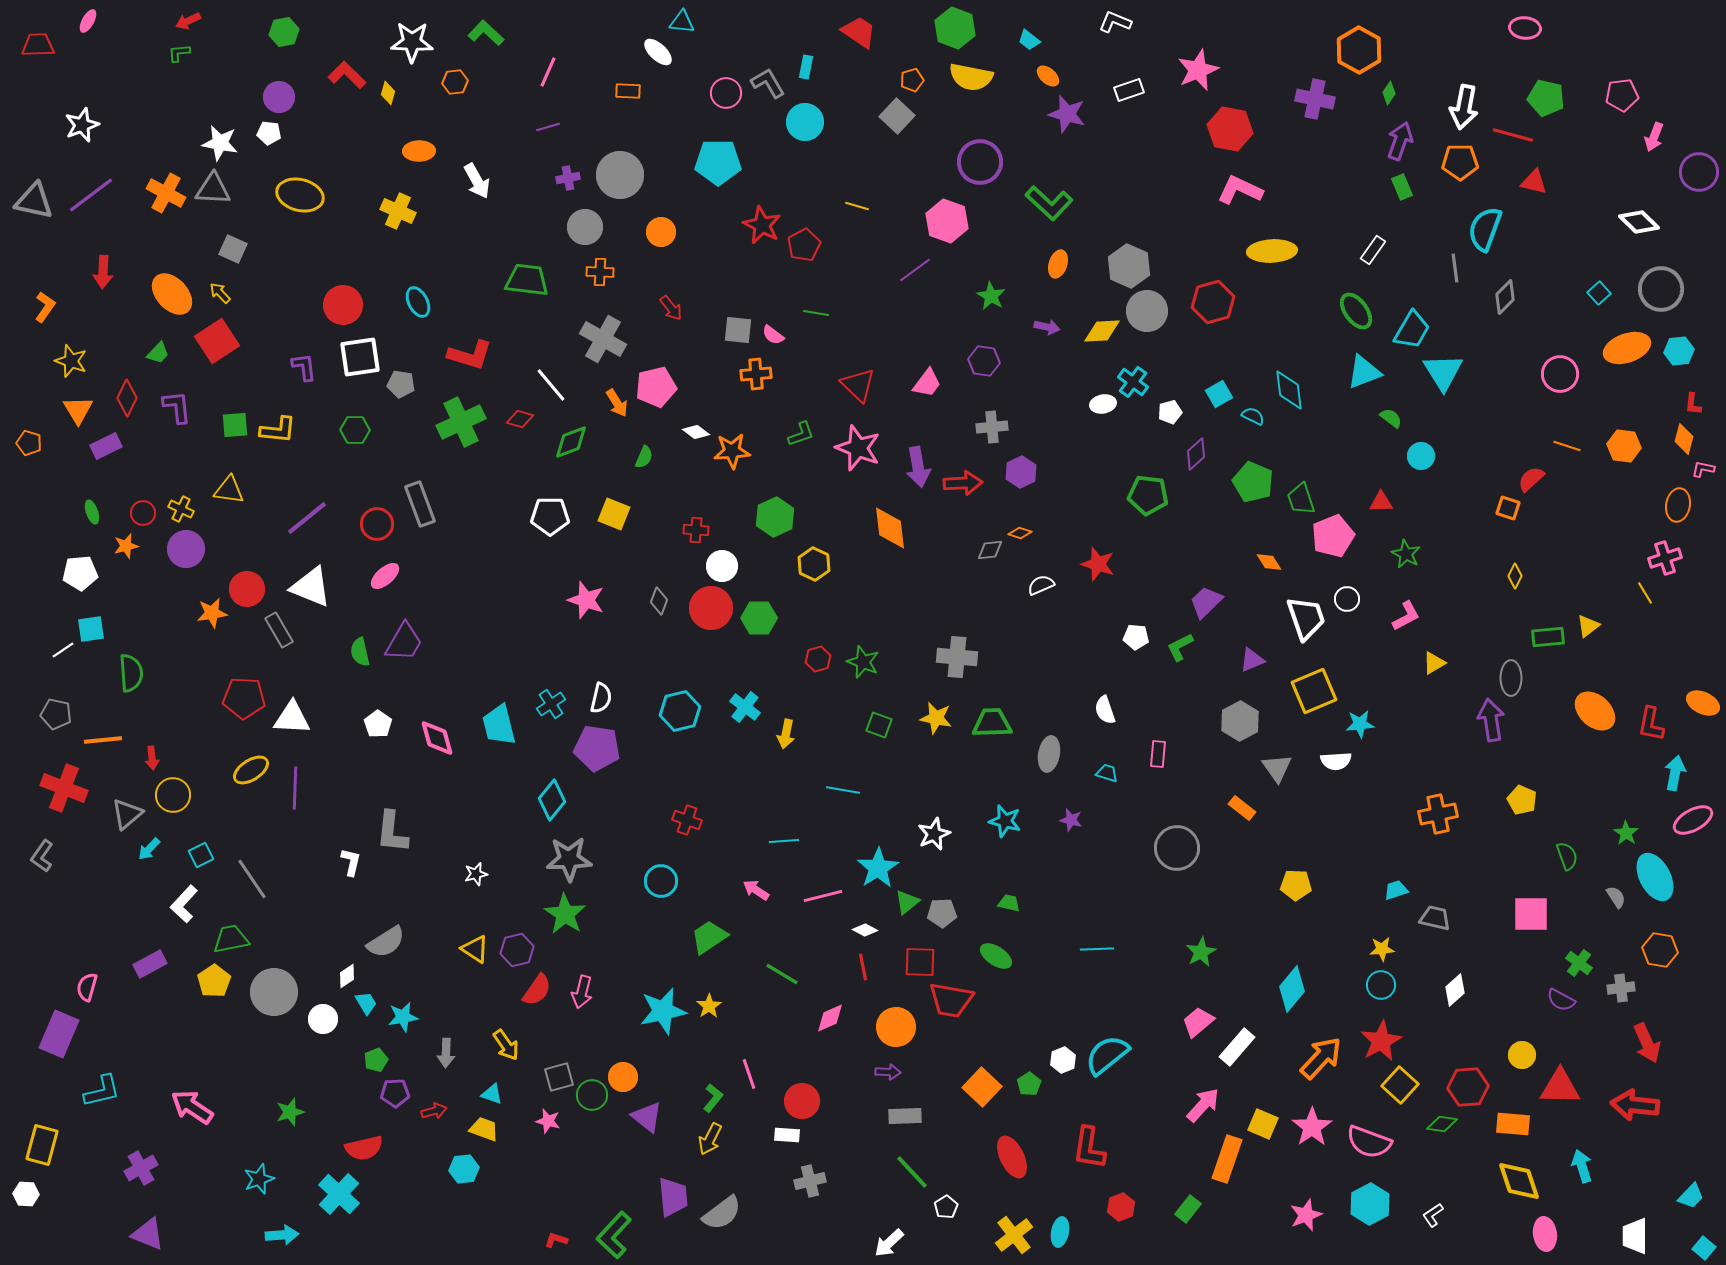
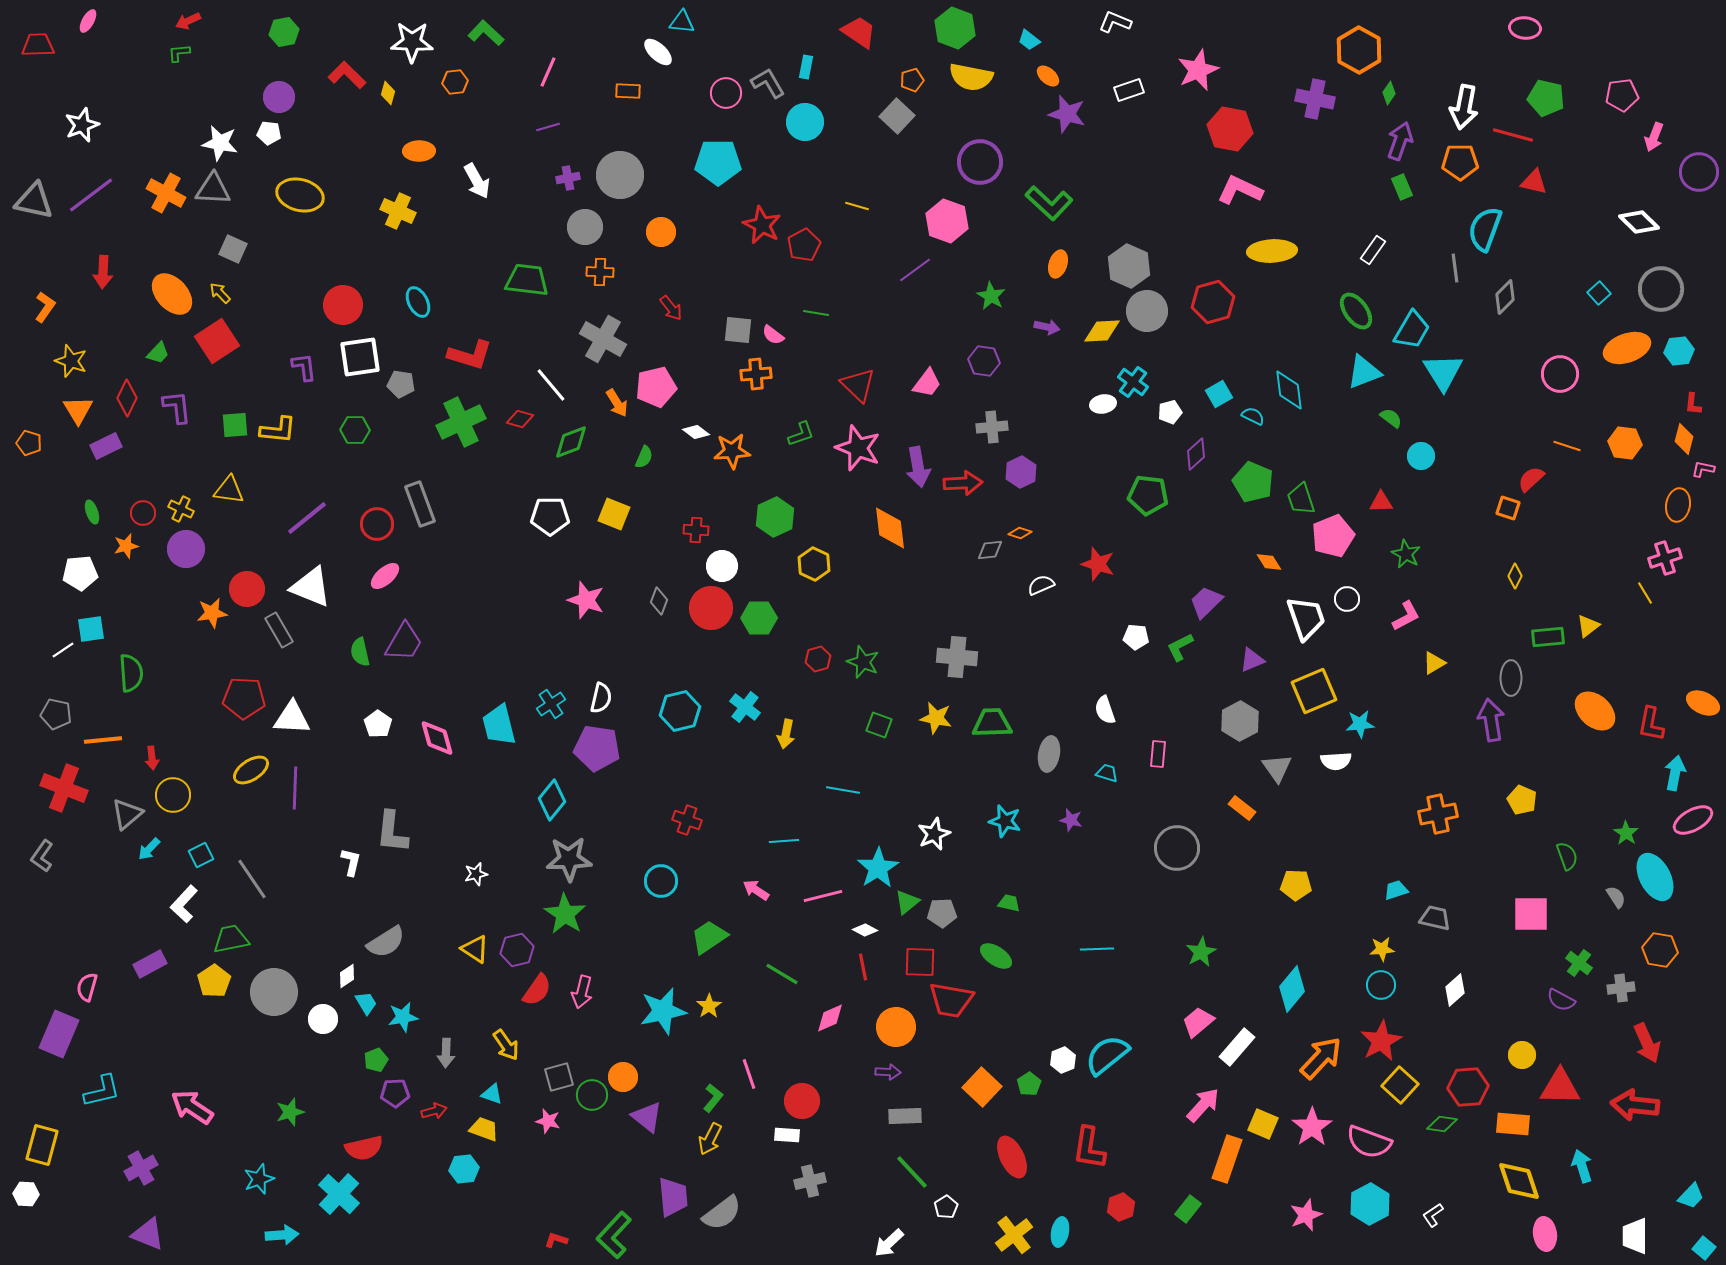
orange hexagon at (1624, 446): moved 1 px right, 3 px up
